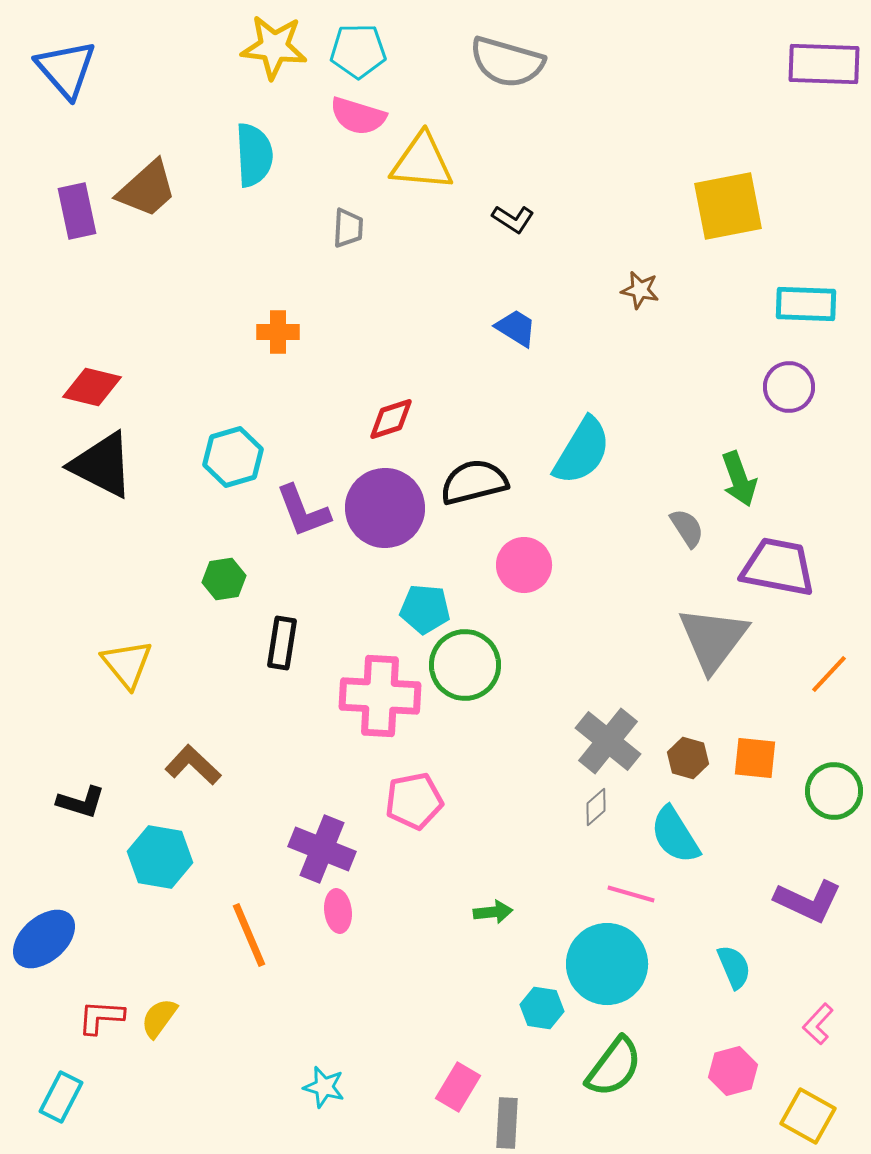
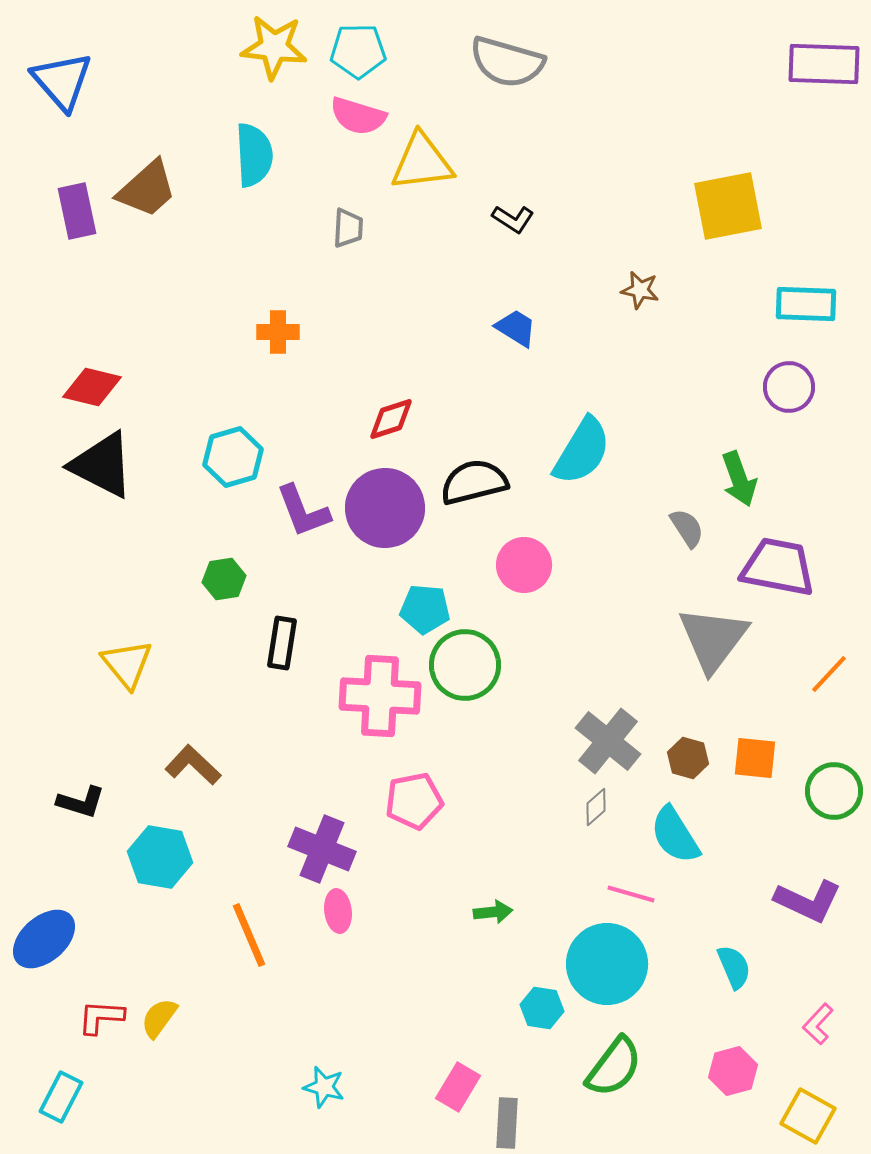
blue triangle at (66, 69): moved 4 px left, 12 px down
yellow triangle at (422, 162): rotated 12 degrees counterclockwise
